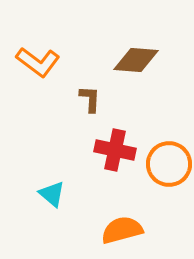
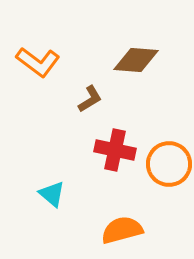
brown L-shape: rotated 56 degrees clockwise
